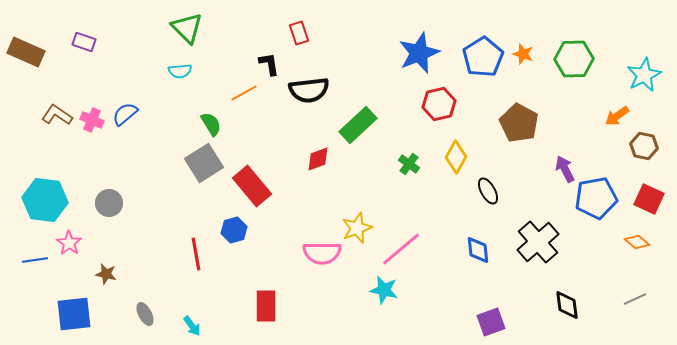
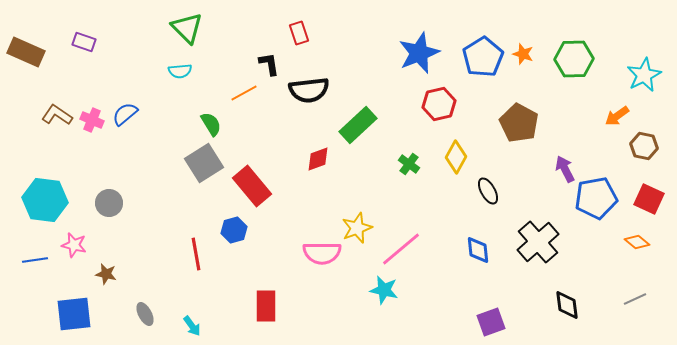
pink star at (69, 243): moved 5 px right, 2 px down; rotated 20 degrees counterclockwise
